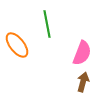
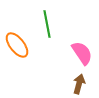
pink semicircle: rotated 55 degrees counterclockwise
brown arrow: moved 4 px left, 2 px down
